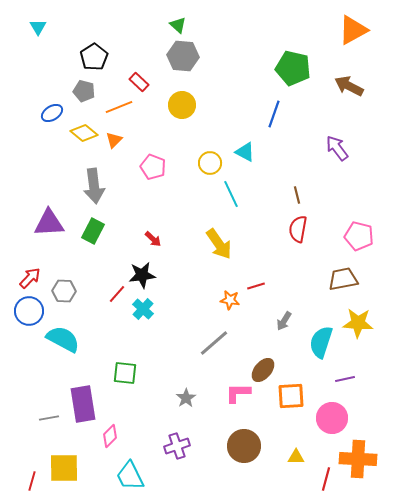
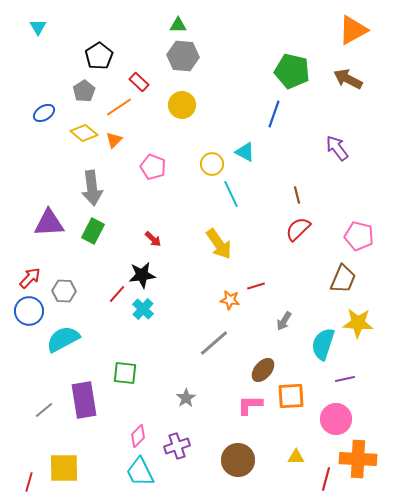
green triangle at (178, 25): rotated 42 degrees counterclockwise
black pentagon at (94, 57): moved 5 px right, 1 px up
green pentagon at (293, 68): moved 1 px left, 3 px down
brown arrow at (349, 86): moved 1 px left, 7 px up
gray pentagon at (84, 91): rotated 25 degrees clockwise
orange line at (119, 107): rotated 12 degrees counterclockwise
blue ellipse at (52, 113): moved 8 px left
yellow circle at (210, 163): moved 2 px right, 1 px down
gray arrow at (94, 186): moved 2 px left, 2 px down
red semicircle at (298, 229): rotated 36 degrees clockwise
brown trapezoid at (343, 279): rotated 124 degrees clockwise
cyan semicircle at (63, 339): rotated 56 degrees counterclockwise
cyan semicircle at (321, 342): moved 2 px right, 2 px down
pink L-shape at (238, 393): moved 12 px right, 12 px down
purple rectangle at (83, 404): moved 1 px right, 4 px up
gray line at (49, 418): moved 5 px left, 8 px up; rotated 30 degrees counterclockwise
pink circle at (332, 418): moved 4 px right, 1 px down
pink diamond at (110, 436): moved 28 px right
brown circle at (244, 446): moved 6 px left, 14 px down
cyan trapezoid at (130, 476): moved 10 px right, 4 px up
red line at (32, 481): moved 3 px left, 1 px down
